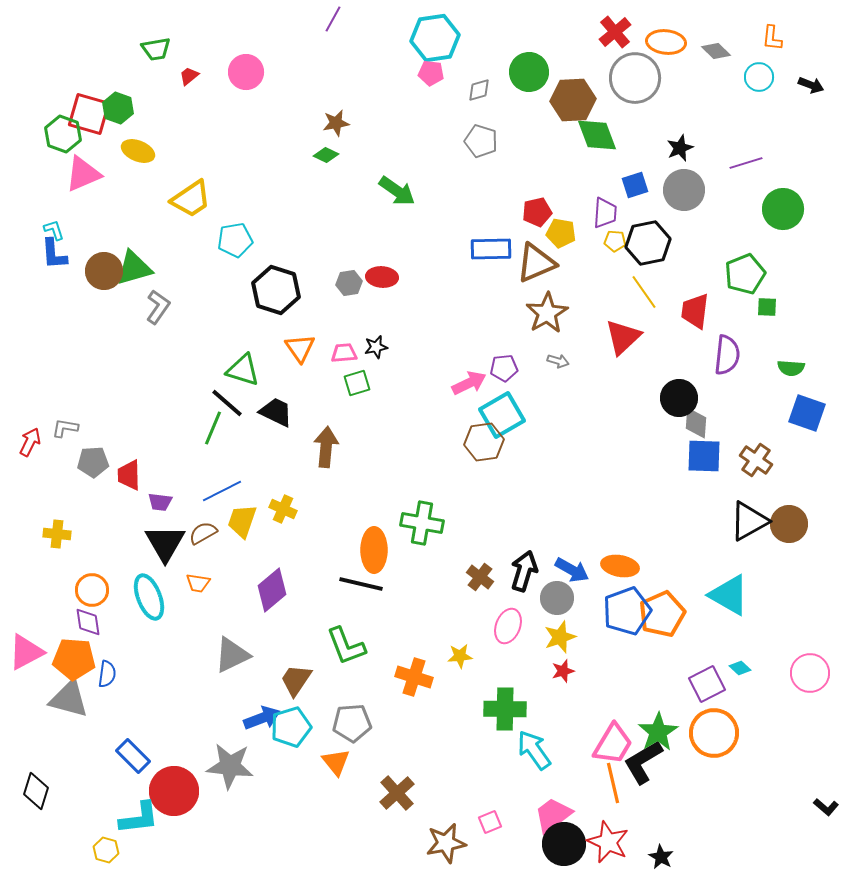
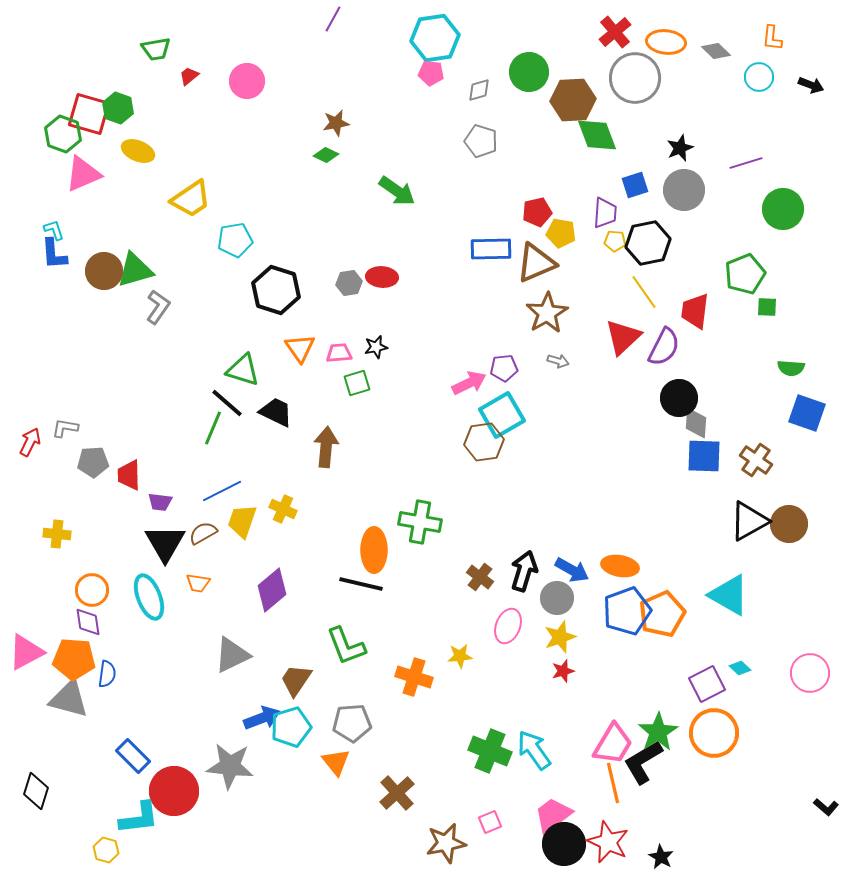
pink circle at (246, 72): moved 1 px right, 9 px down
green triangle at (134, 268): moved 1 px right, 2 px down
pink trapezoid at (344, 353): moved 5 px left
purple semicircle at (727, 355): moved 63 px left, 8 px up; rotated 21 degrees clockwise
green cross at (422, 523): moved 2 px left, 1 px up
green cross at (505, 709): moved 15 px left, 42 px down; rotated 21 degrees clockwise
